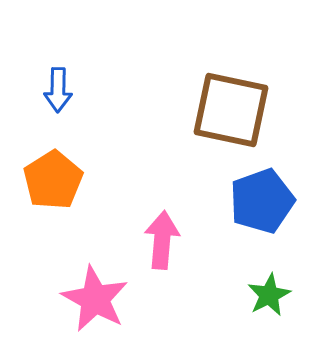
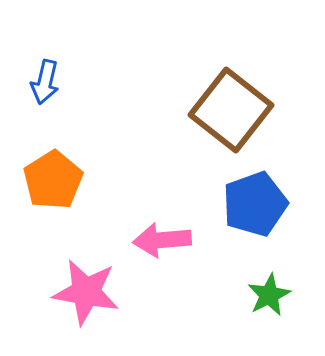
blue arrow: moved 13 px left, 8 px up; rotated 12 degrees clockwise
brown square: rotated 26 degrees clockwise
blue pentagon: moved 7 px left, 3 px down
pink arrow: rotated 100 degrees counterclockwise
pink star: moved 9 px left, 7 px up; rotated 18 degrees counterclockwise
